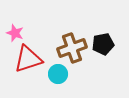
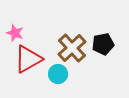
brown cross: rotated 24 degrees counterclockwise
red triangle: rotated 12 degrees counterclockwise
